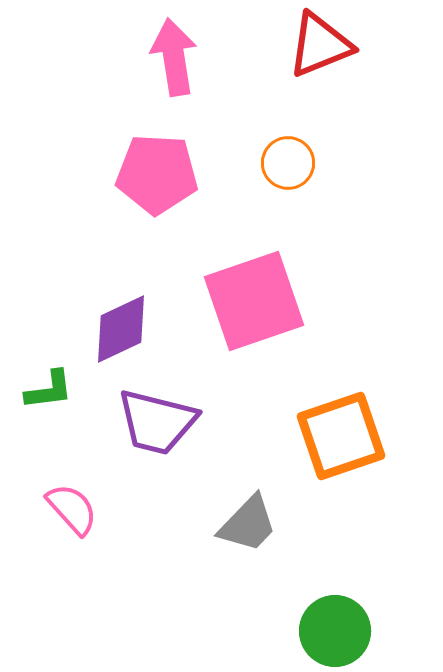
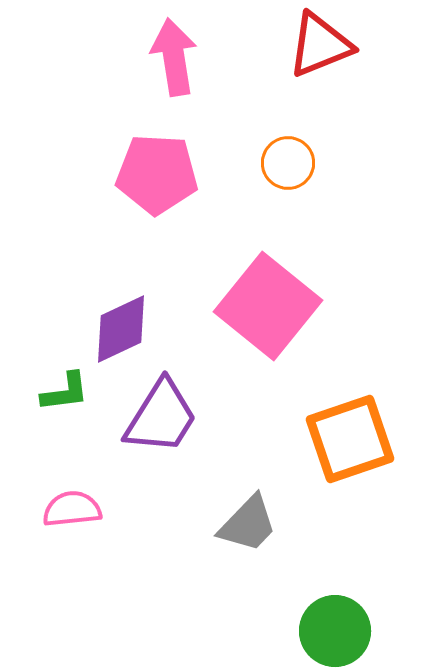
pink square: moved 14 px right, 5 px down; rotated 32 degrees counterclockwise
green L-shape: moved 16 px right, 2 px down
purple trapezoid: moved 4 px right, 5 px up; rotated 72 degrees counterclockwise
orange square: moved 9 px right, 3 px down
pink semicircle: rotated 54 degrees counterclockwise
